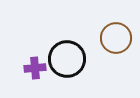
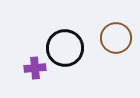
black circle: moved 2 px left, 11 px up
